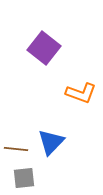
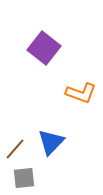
brown line: moved 1 px left; rotated 55 degrees counterclockwise
